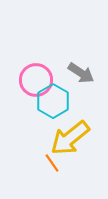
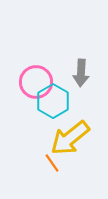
gray arrow: rotated 60 degrees clockwise
pink circle: moved 2 px down
